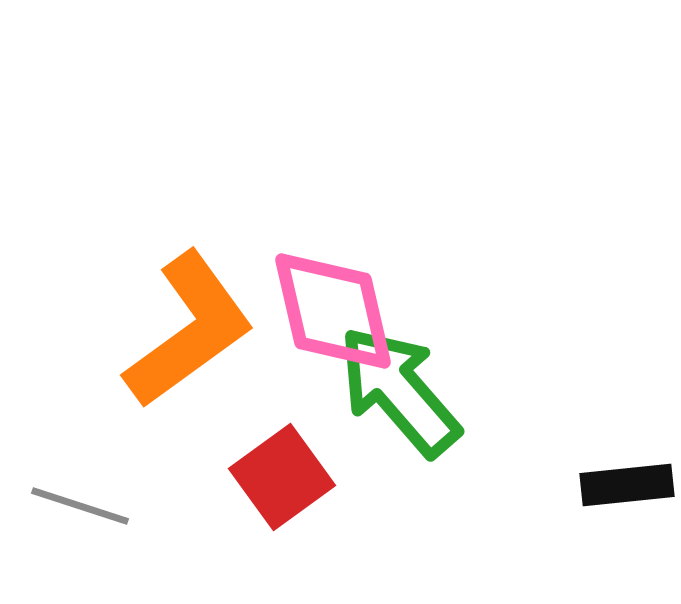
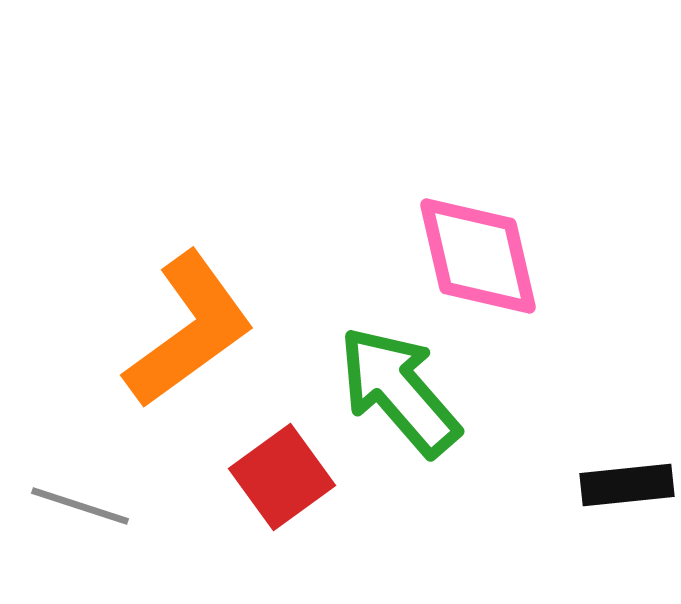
pink diamond: moved 145 px right, 55 px up
